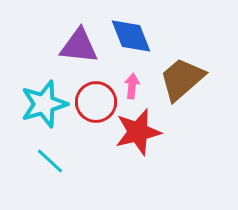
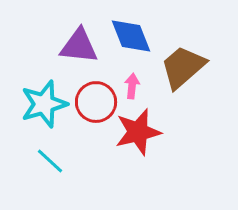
brown trapezoid: moved 1 px right, 12 px up
